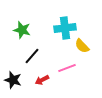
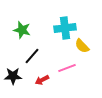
black star: moved 4 px up; rotated 18 degrees counterclockwise
